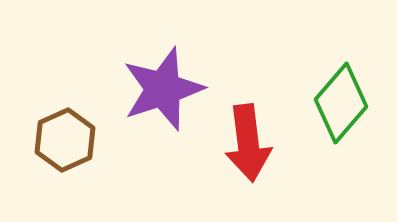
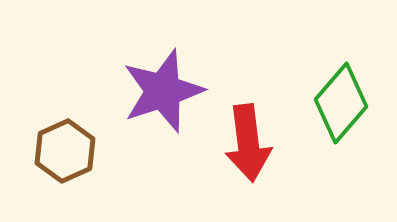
purple star: moved 2 px down
brown hexagon: moved 11 px down
